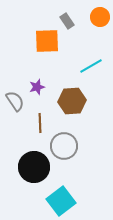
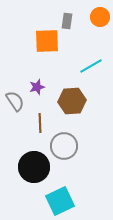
gray rectangle: rotated 42 degrees clockwise
cyan square: moved 1 px left; rotated 12 degrees clockwise
